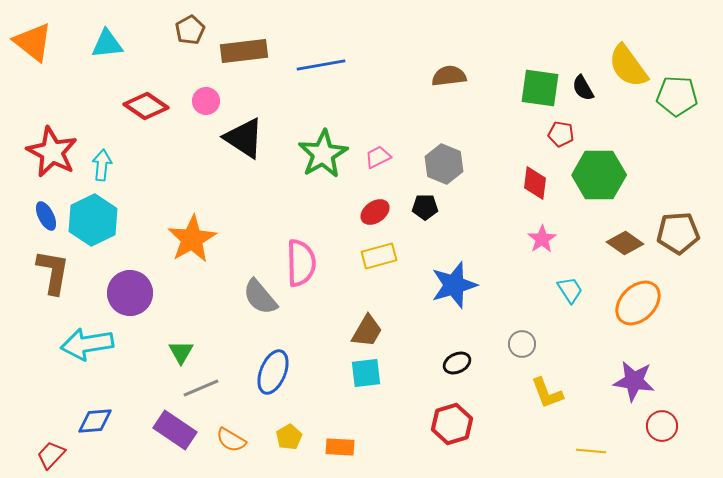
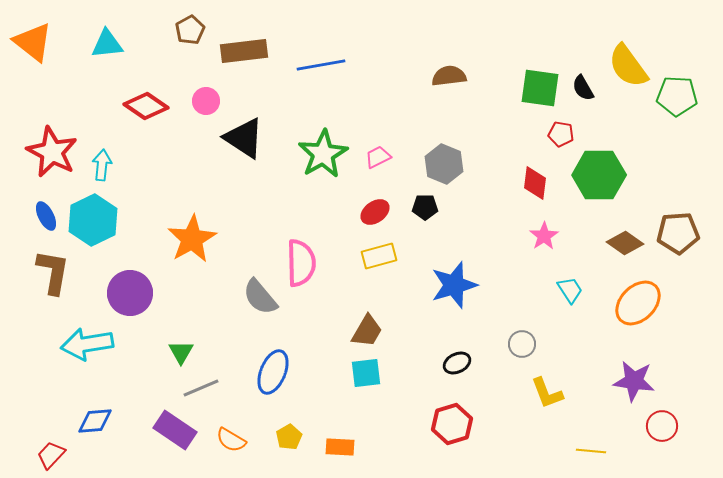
pink star at (542, 239): moved 2 px right, 3 px up
